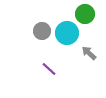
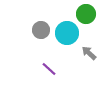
green circle: moved 1 px right
gray circle: moved 1 px left, 1 px up
